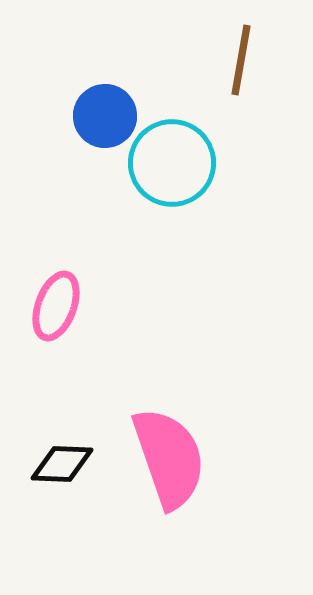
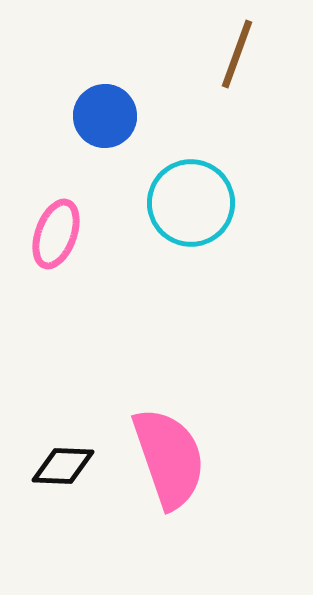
brown line: moved 4 px left, 6 px up; rotated 10 degrees clockwise
cyan circle: moved 19 px right, 40 px down
pink ellipse: moved 72 px up
black diamond: moved 1 px right, 2 px down
